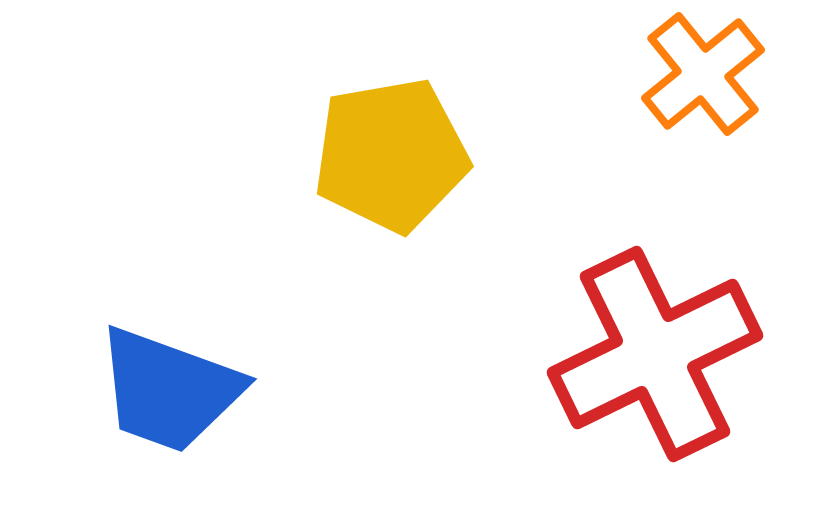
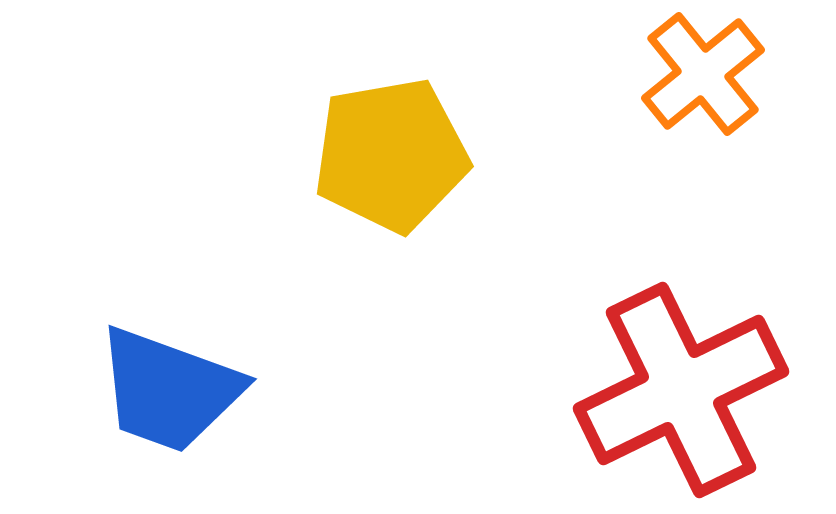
red cross: moved 26 px right, 36 px down
